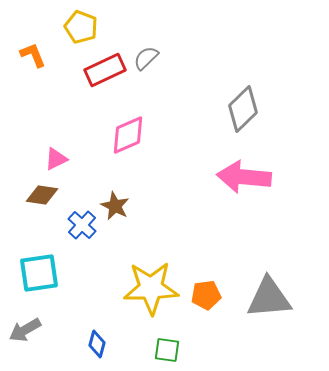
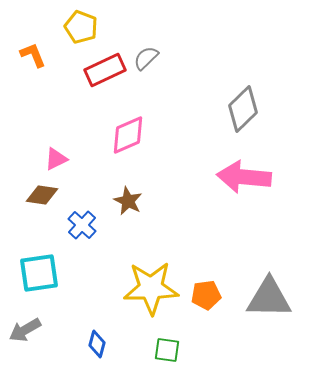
brown star: moved 13 px right, 5 px up
gray triangle: rotated 6 degrees clockwise
